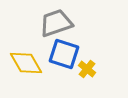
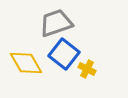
blue square: rotated 20 degrees clockwise
yellow cross: rotated 12 degrees counterclockwise
